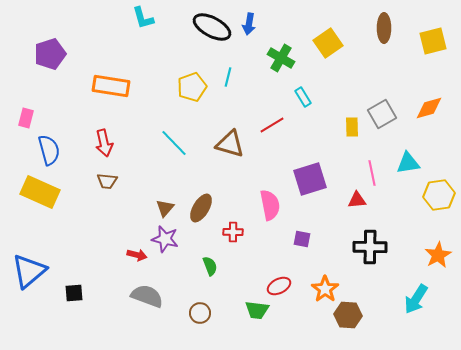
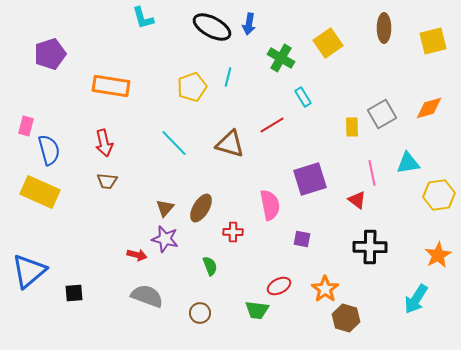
pink rectangle at (26, 118): moved 8 px down
red triangle at (357, 200): rotated 42 degrees clockwise
brown hexagon at (348, 315): moved 2 px left, 3 px down; rotated 12 degrees clockwise
